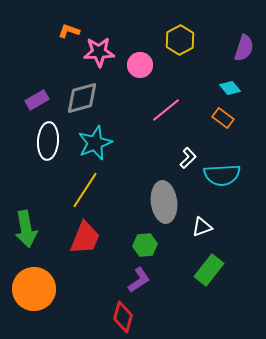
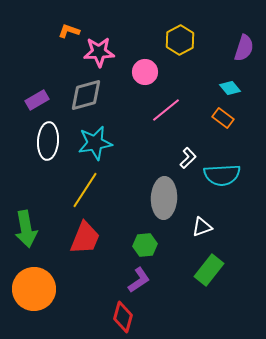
pink circle: moved 5 px right, 7 px down
gray diamond: moved 4 px right, 3 px up
cyan star: rotated 12 degrees clockwise
gray ellipse: moved 4 px up; rotated 9 degrees clockwise
